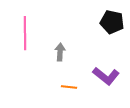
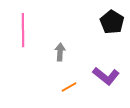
black pentagon: rotated 20 degrees clockwise
pink line: moved 2 px left, 3 px up
orange line: rotated 35 degrees counterclockwise
